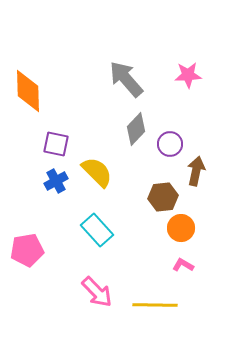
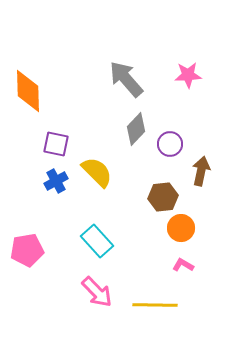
brown arrow: moved 5 px right
cyan rectangle: moved 11 px down
